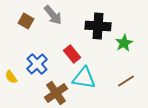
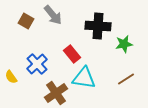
green star: moved 1 px down; rotated 18 degrees clockwise
brown line: moved 2 px up
